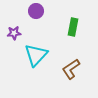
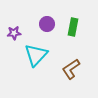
purple circle: moved 11 px right, 13 px down
